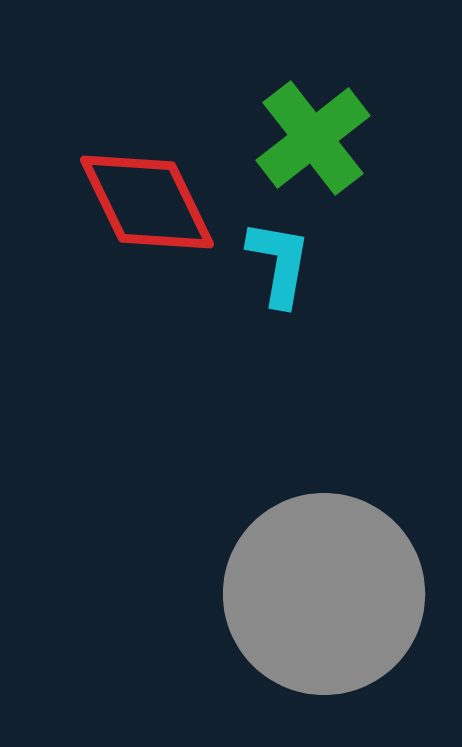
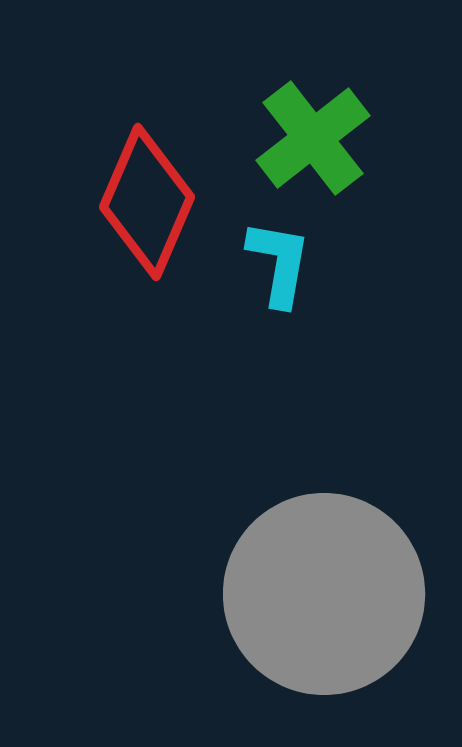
red diamond: rotated 49 degrees clockwise
